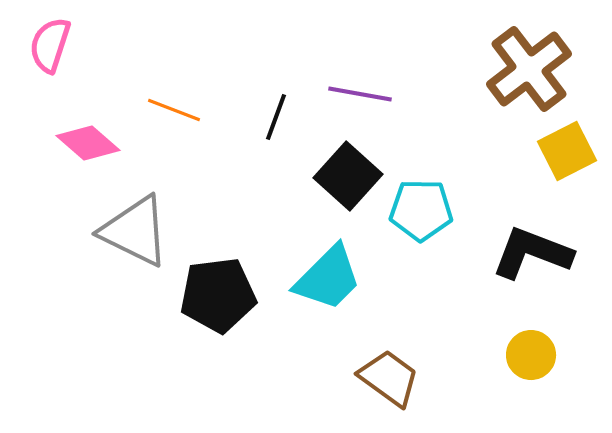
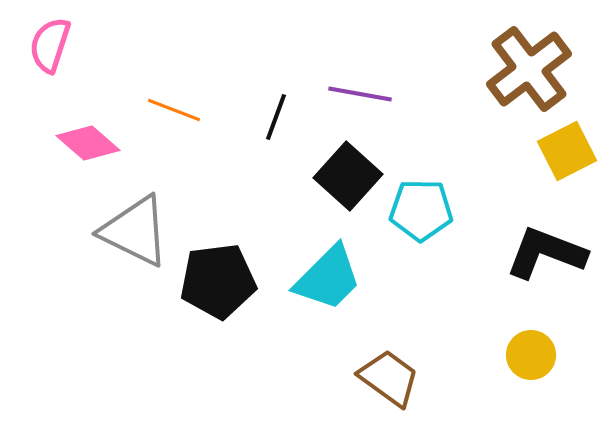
black L-shape: moved 14 px right
black pentagon: moved 14 px up
